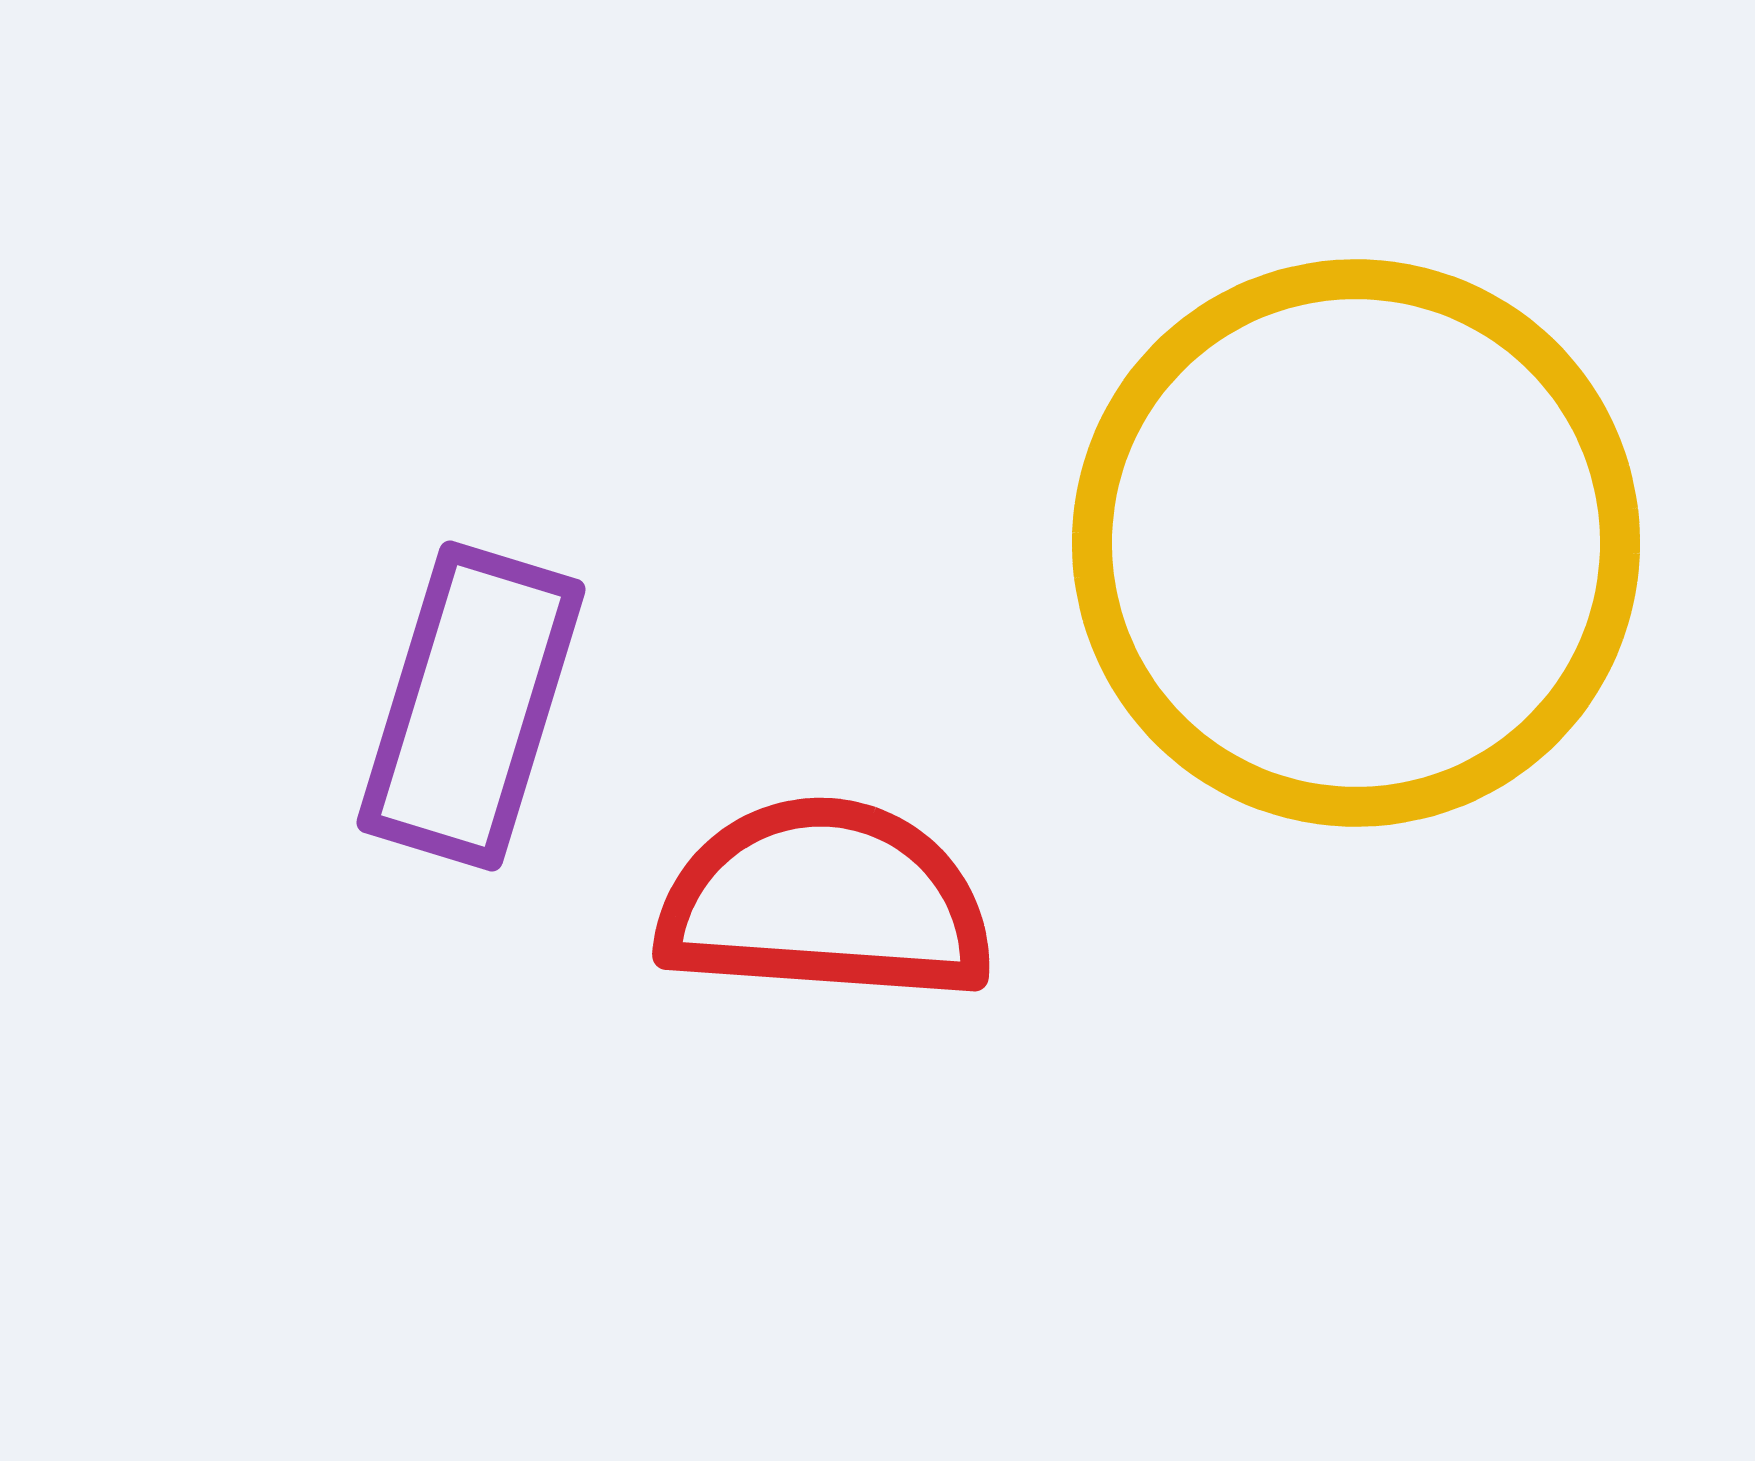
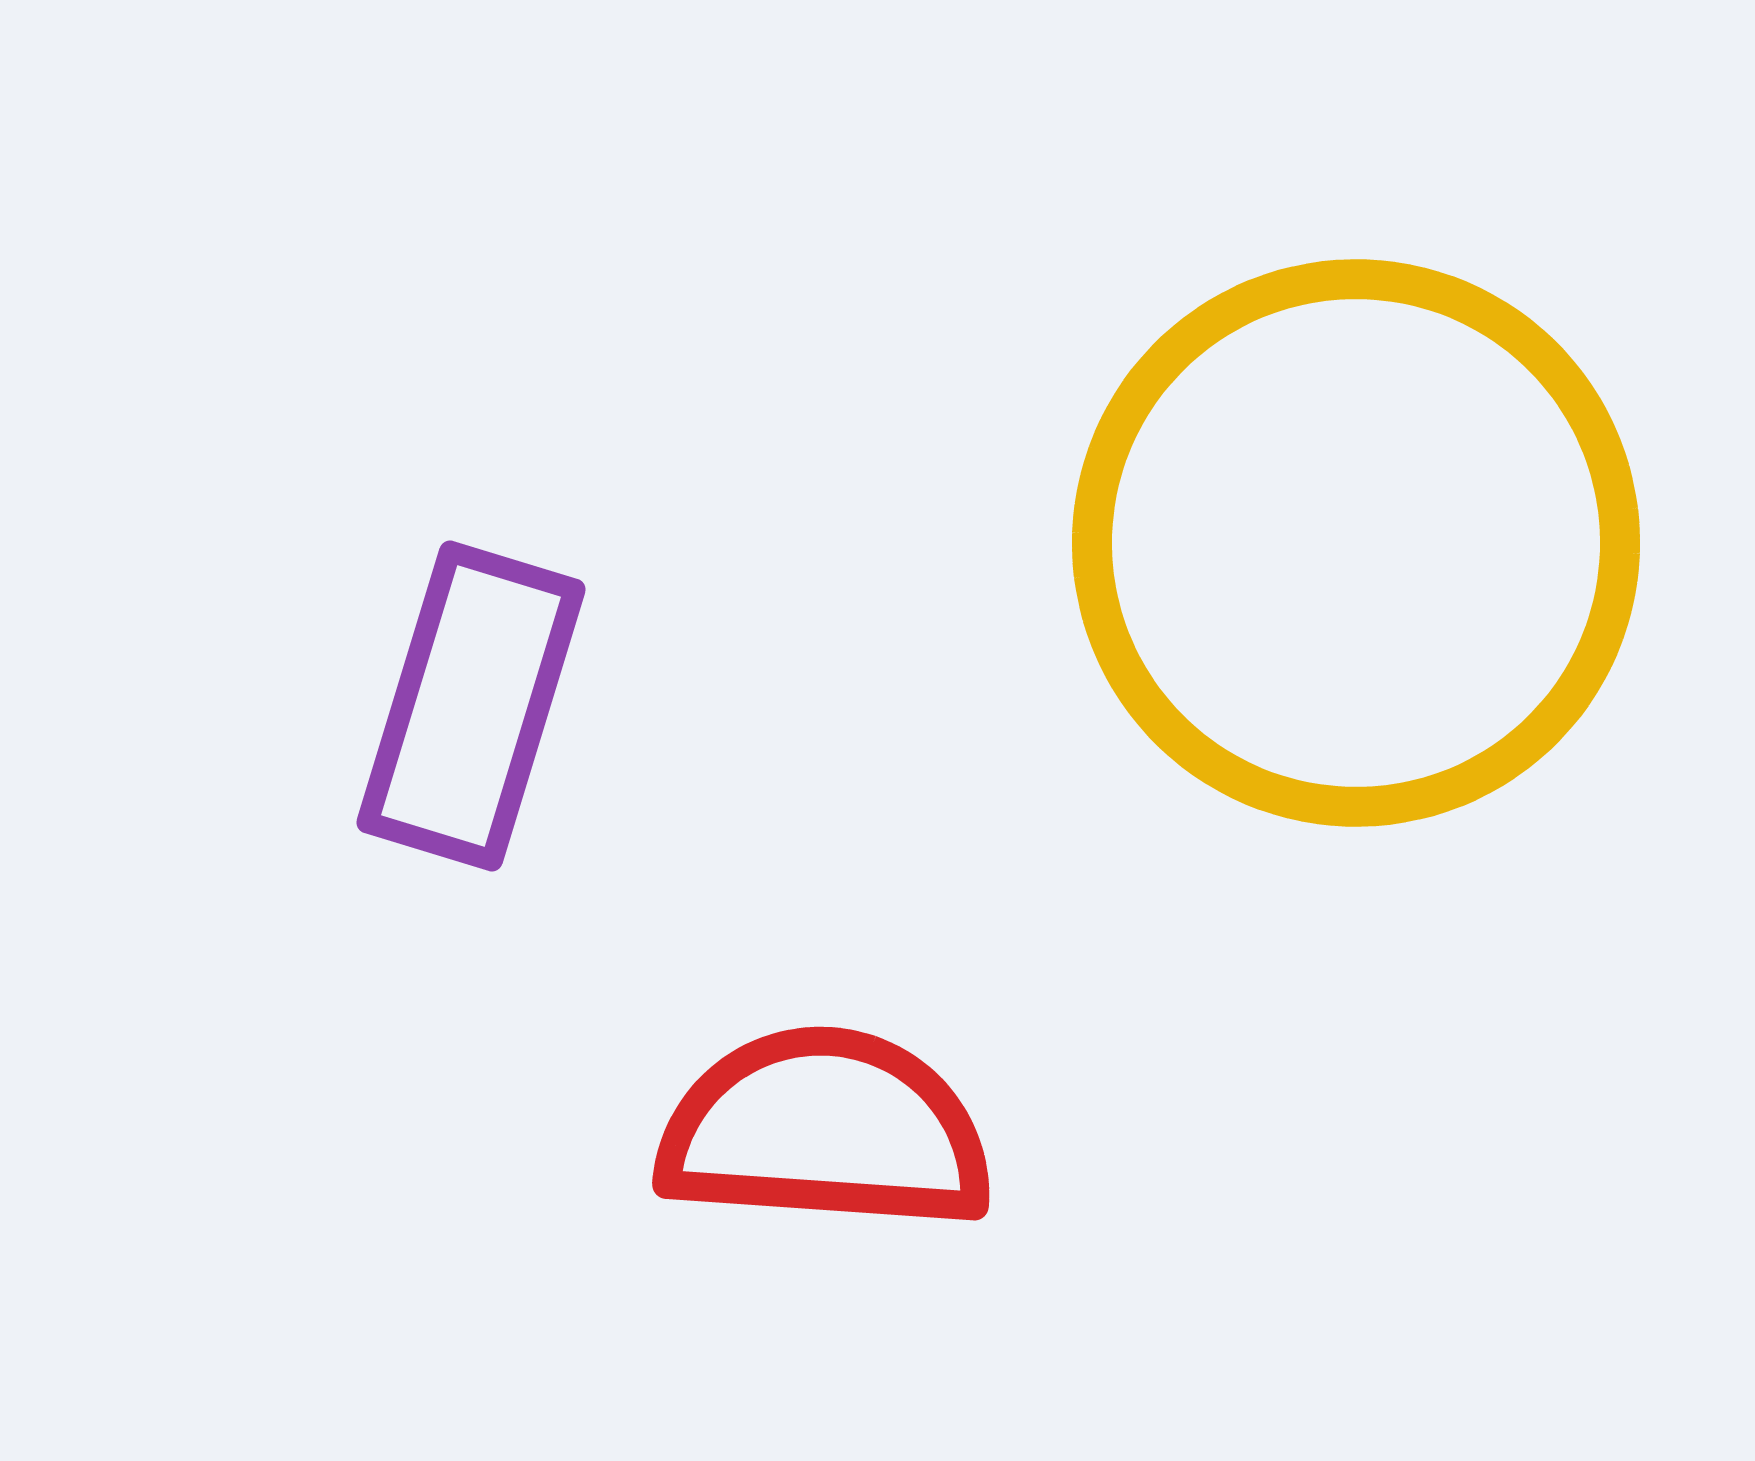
red semicircle: moved 229 px down
